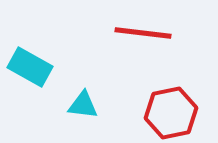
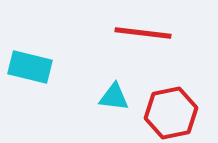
cyan rectangle: rotated 15 degrees counterclockwise
cyan triangle: moved 31 px right, 8 px up
